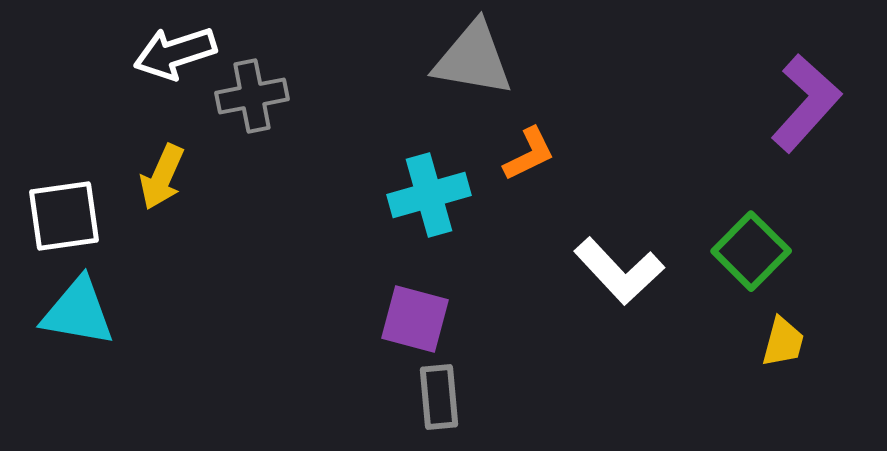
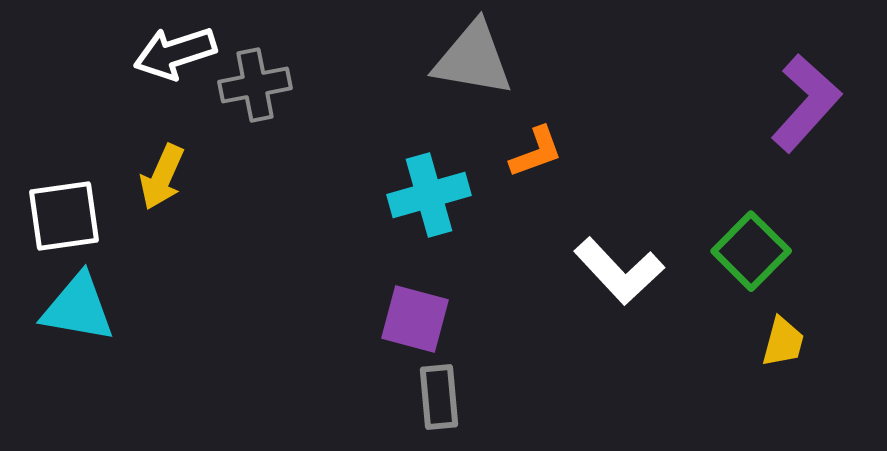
gray cross: moved 3 px right, 11 px up
orange L-shape: moved 7 px right, 2 px up; rotated 6 degrees clockwise
cyan triangle: moved 4 px up
